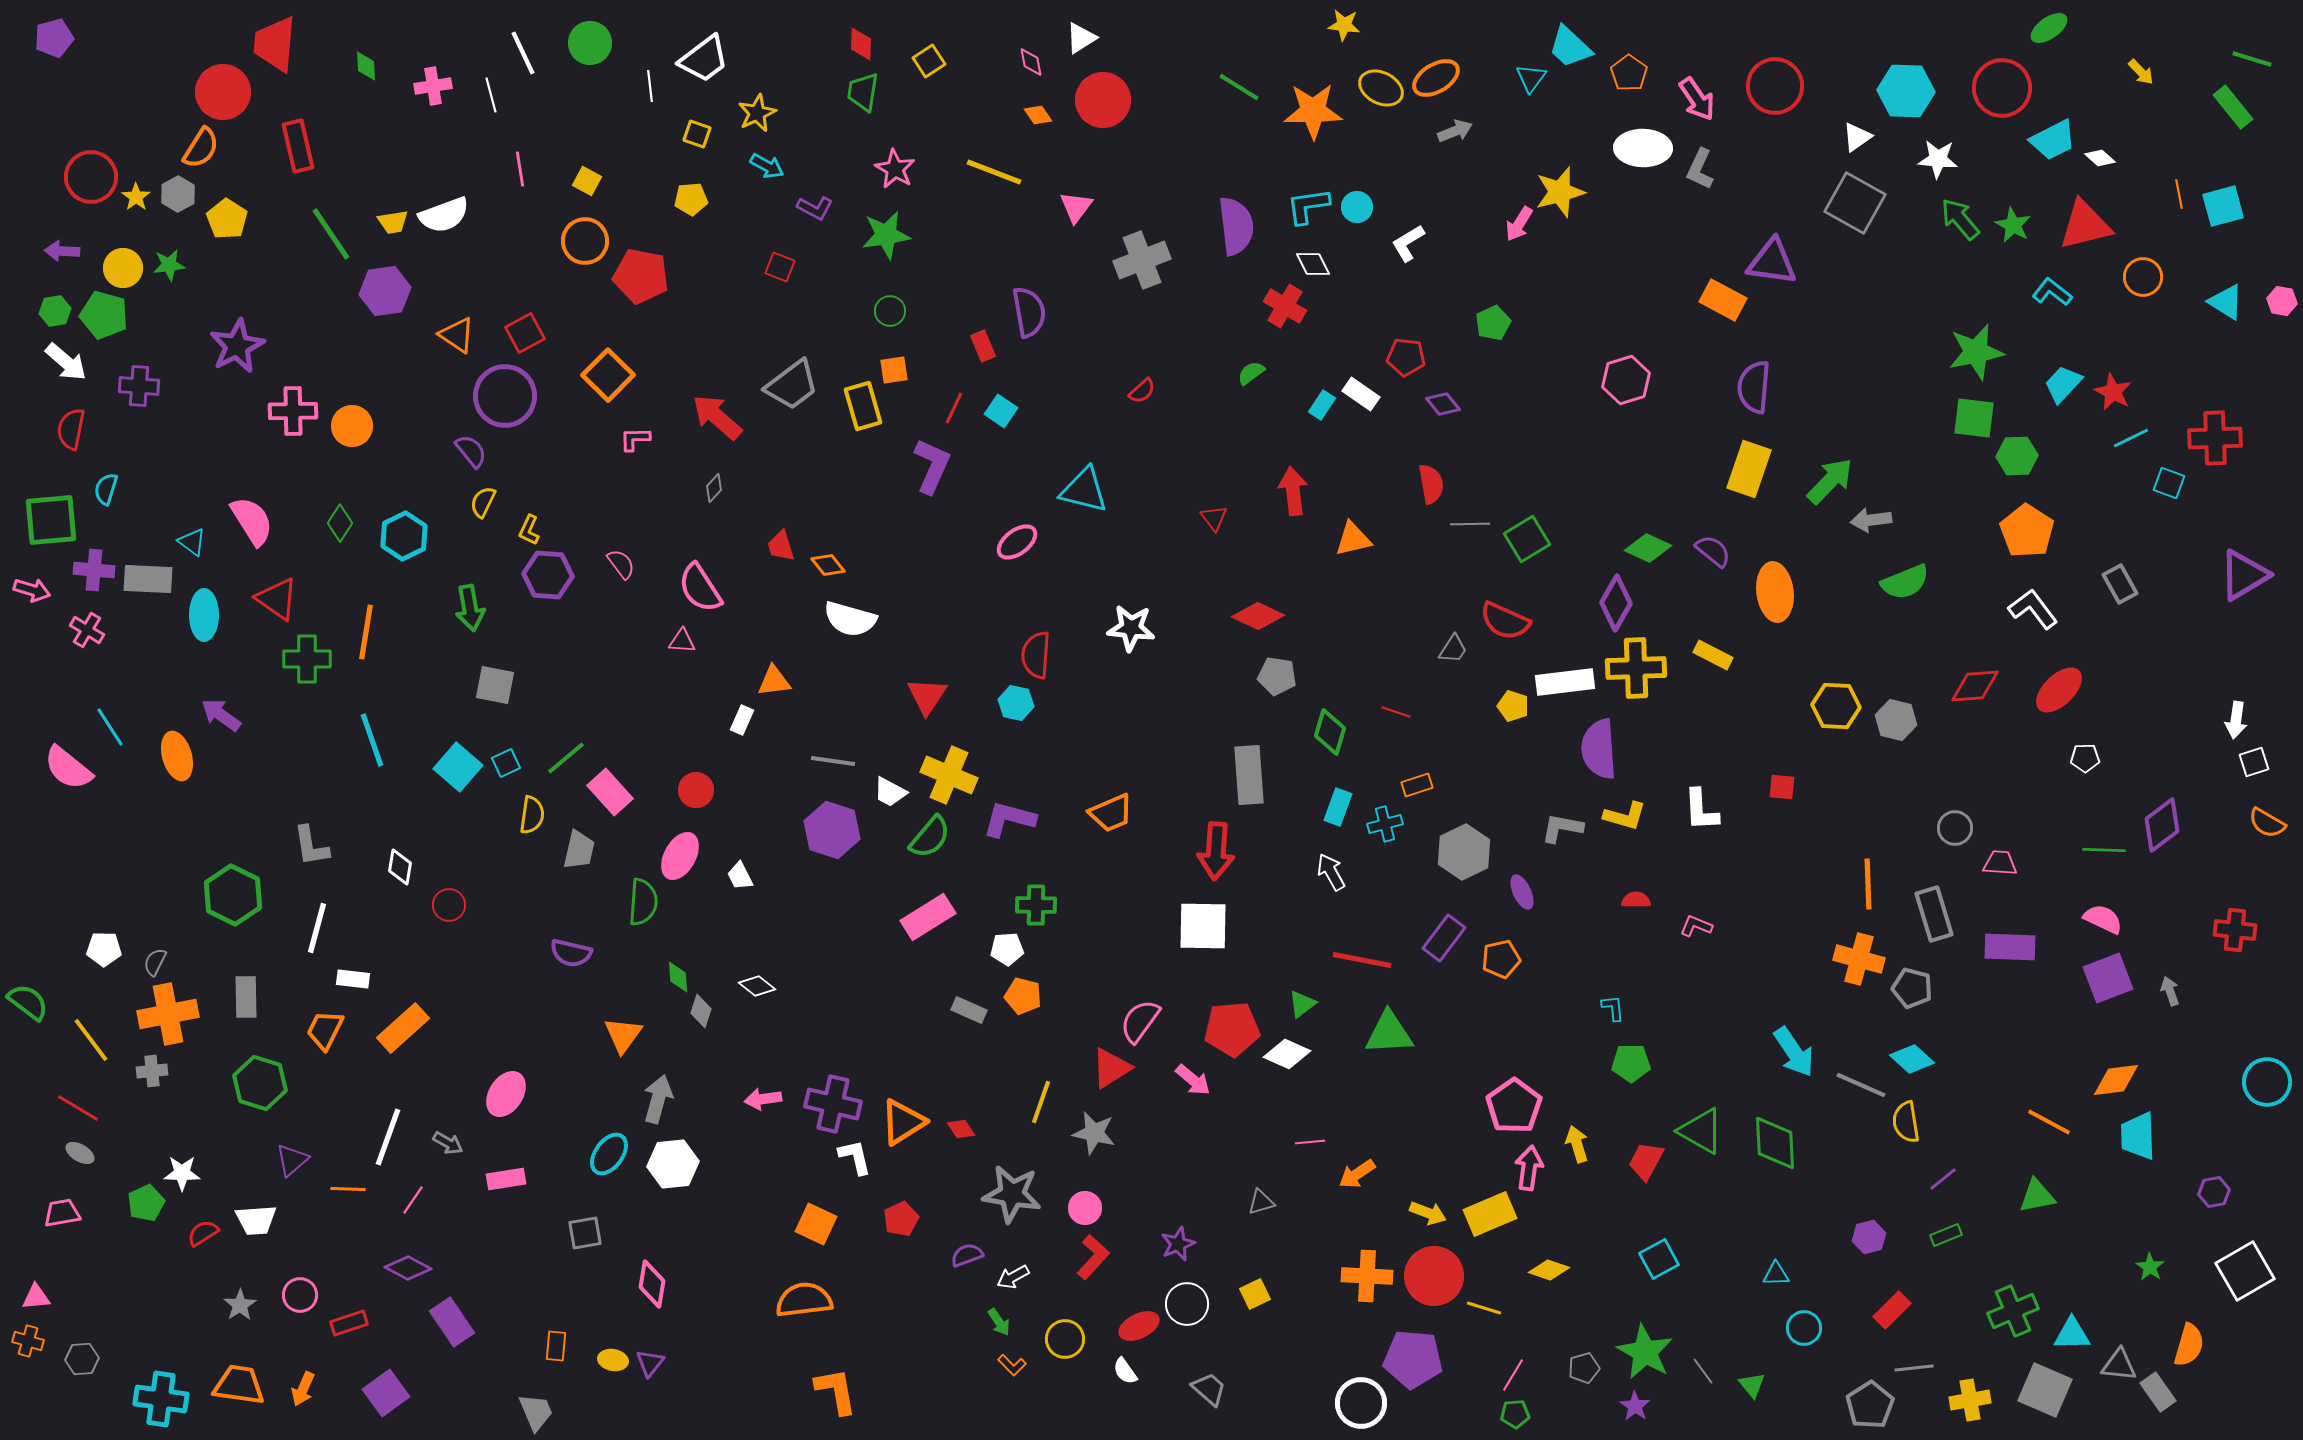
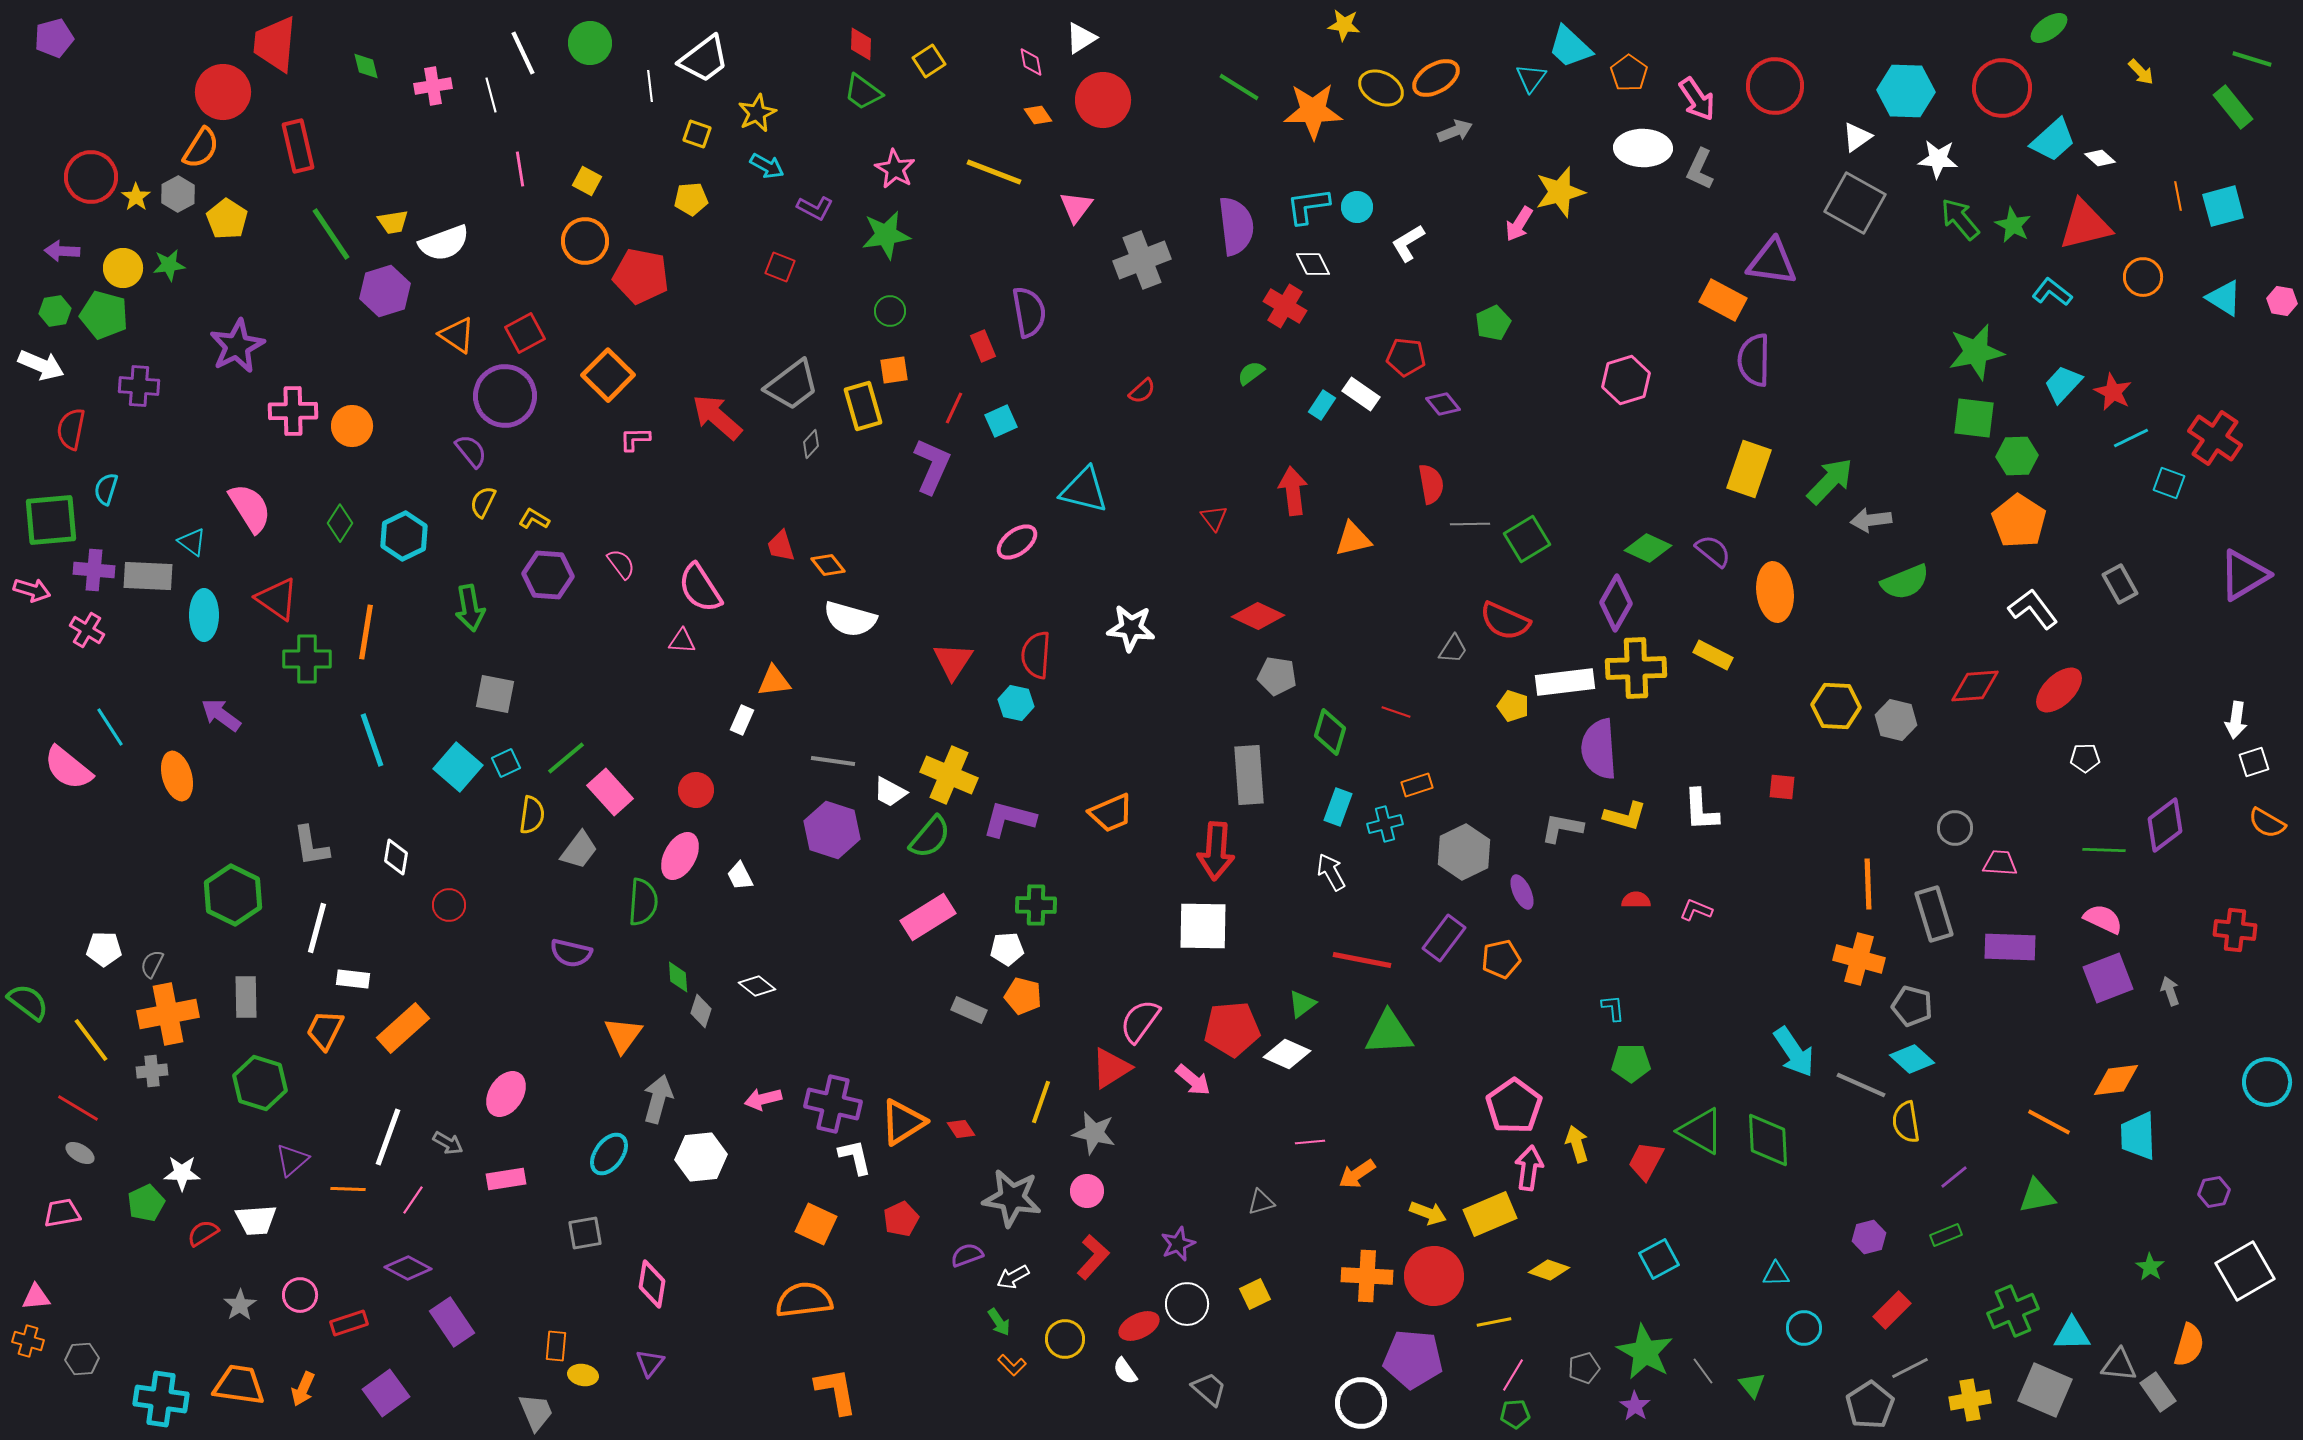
green diamond at (366, 66): rotated 12 degrees counterclockwise
green trapezoid at (863, 92): rotated 63 degrees counterclockwise
cyan trapezoid at (2053, 140): rotated 15 degrees counterclockwise
orange line at (2179, 194): moved 1 px left, 2 px down
white semicircle at (444, 215): moved 28 px down
purple hexagon at (385, 291): rotated 9 degrees counterclockwise
cyan triangle at (2226, 302): moved 2 px left, 4 px up
white arrow at (66, 362): moved 25 px left, 3 px down; rotated 18 degrees counterclockwise
purple semicircle at (1754, 387): moved 27 px up; rotated 4 degrees counterclockwise
cyan square at (1001, 411): moved 10 px down; rotated 32 degrees clockwise
red cross at (2215, 438): rotated 36 degrees clockwise
gray diamond at (714, 488): moved 97 px right, 44 px up
pink semicircle at (252, 521): moved 2 px left, 13 px up
yellow L-shape at (529, 530): moved 5 px right, 11 px up; rotated 96 degrees clockwise
orange pentagon at (2027, 531): moved 8 px left, 10 px up
gray rectangle at (148, 579): moved 3 px up
gray square at (495, 685): moved 9 px down
red triangle at (927, 696): moved 26 px right, 35 px up
orange ellipse at (177, 756): moved 20 px down
purple diamond at (2162, 825): moved 3 px right
gray trapezoid at (579, 850): rotated 24 degrees clockwise
white diamond at (400, 867): moved 4 px left, 10 px up
pink L-shape at (1696, 926): moved 16 px up
gray semicircle at (155, 962): moved 3 px left, 2 px down
gray pentagon at (1912, 988): moved 18 px down
pink arrow at (763, 1099): rotated 6 degrees counterclockwise
green diamond at (1775, 1143): moved 7 px left, 3 px up
white hexagon at (673, 1164): moved 28 px right, 7 px up
purple line at (1943, 1179): moved 11 px right, 2 px up
gray star at (1012, 1194): moved 4 px down
pink circle at (1085, 1208): moved 2 px right, 17 px up
yellow line at (1484, 1308): moved 10 px right, 14 px down; rotated 28 degrees counterclockwise
yellow ellipse at (613, 1360): moved 30 px left, 15 px down
gray line at (1914, 1368): moved 4 px left; rotated 21 degrees counterclockwise
